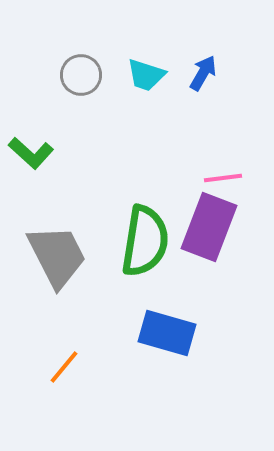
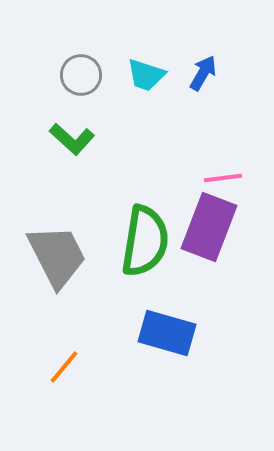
green L-shape: moved 41 px right, 14 px up
